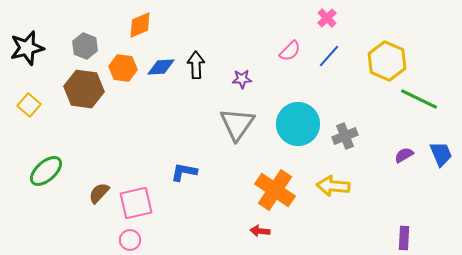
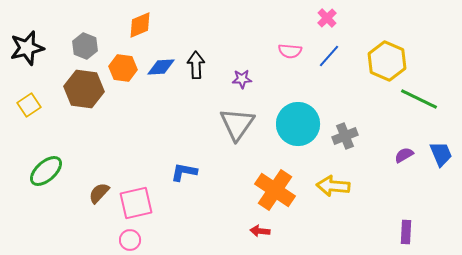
pink semicircle: rotated 50 degrees clockwise
yellow square: rotated 15 degrees clockwise
purple rectangle: moved 2 px right, 6 px up
